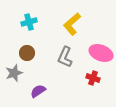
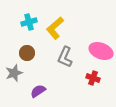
yellow L-shape: moved 17 px left, 4 px down
pink ellipse: moved 2 px up
